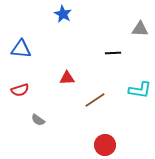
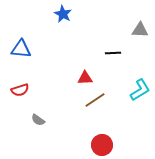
gray triangle: moved 1 px down
red triangle: moved 18 px right
cyan L-shape: rotated 40 degrees counterclockwise
red circle: moved 3 px left
